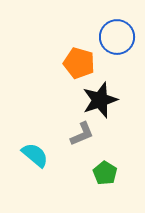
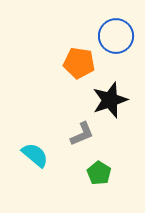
blue circle: moved 1 px left, 1 px up
orange pentagon: rotated 8 degrees counterclockwise
black star: moved 10 px right
green pentagon: moved 6 px left
